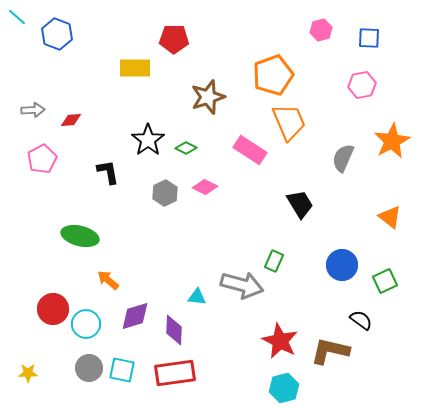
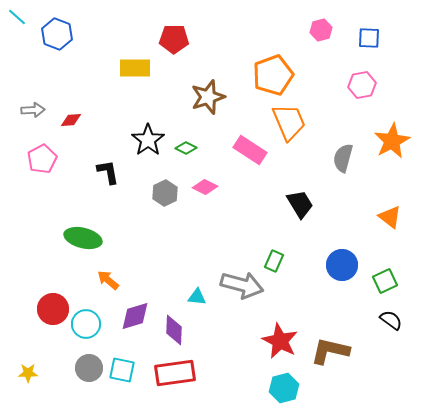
gray semicircle at (343, 158): rotated 8 degrees counterclockwise
green ellipse at (80, 236): moved 3 px right, 2 px down
black semicircle at (361, 320): moved 30 px right
